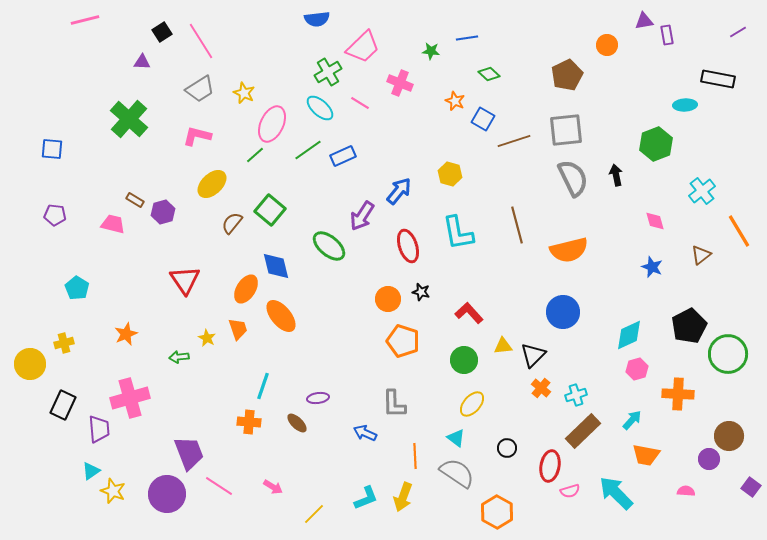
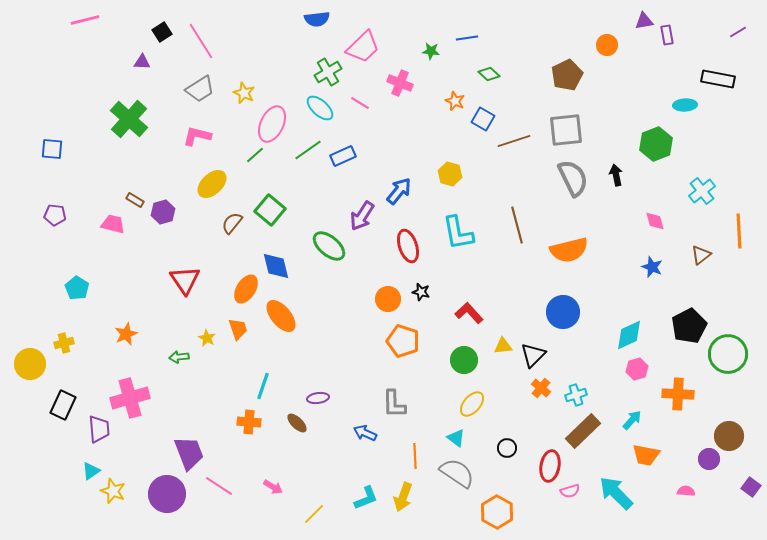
orange line at (739, 231): rotated 28 degrees clockwise
